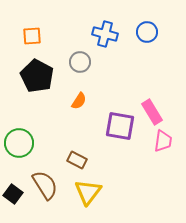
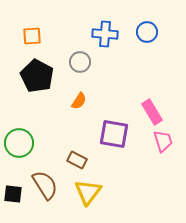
blue cross: rotated 10 degrees counterclockwise
purple square: moved 6 px left, 8 px down
pink trapezoid: rotated 25 degrees counterclockwise
black square: rotated 30 degrees counterclockwise
